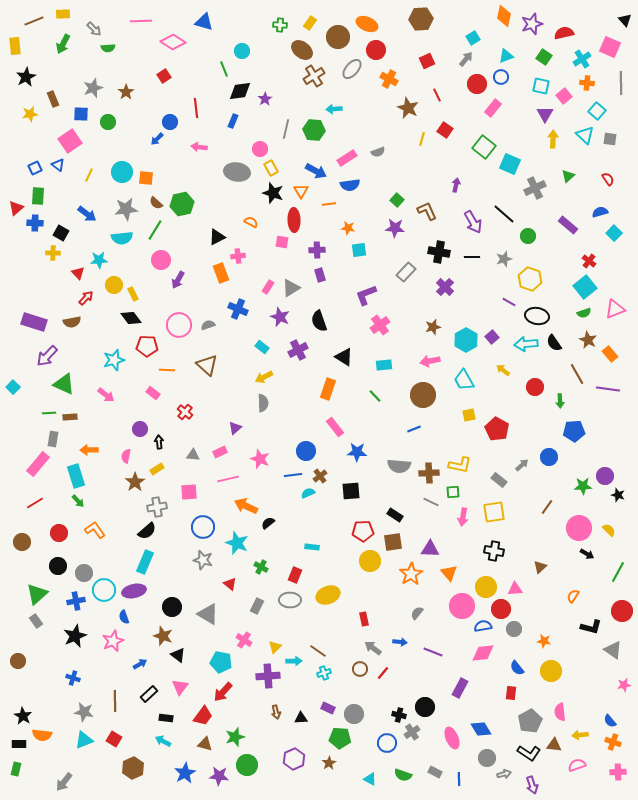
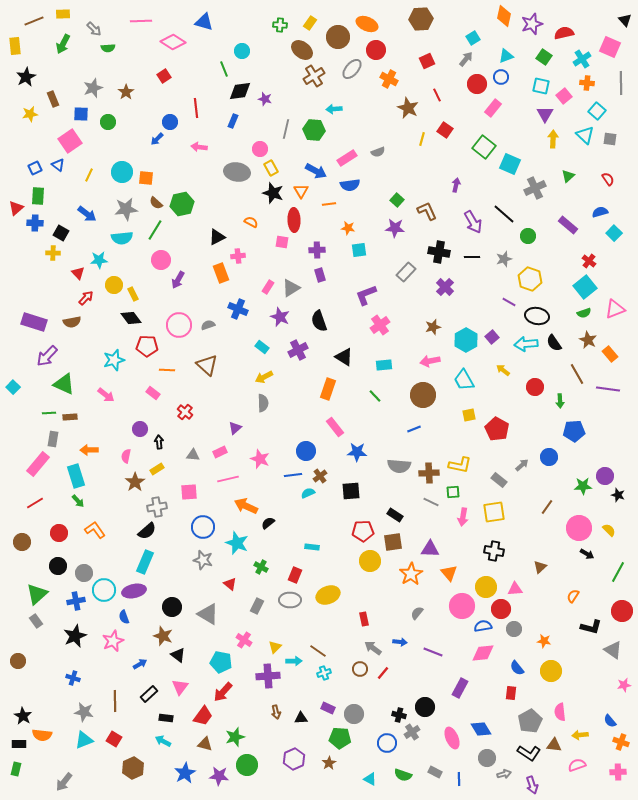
purple star at (265, 99): rotated 24 degrees counterclockwise
orange cross at (613, 742): moved 8 px right
